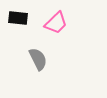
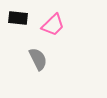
pink trapezoid: moved 3 px left, 2 px down
